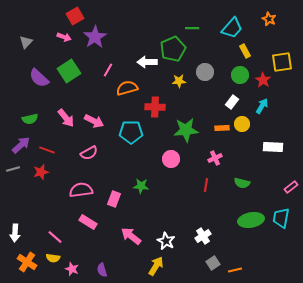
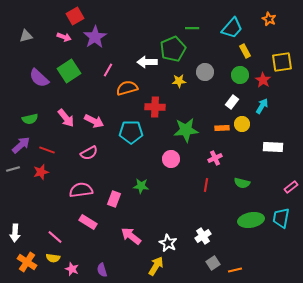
gray triangle at (26, 42): moved 6 px up; rotated 32 degrees clockwise
white star at (166, 241): moved 2 px right, 2 px down
